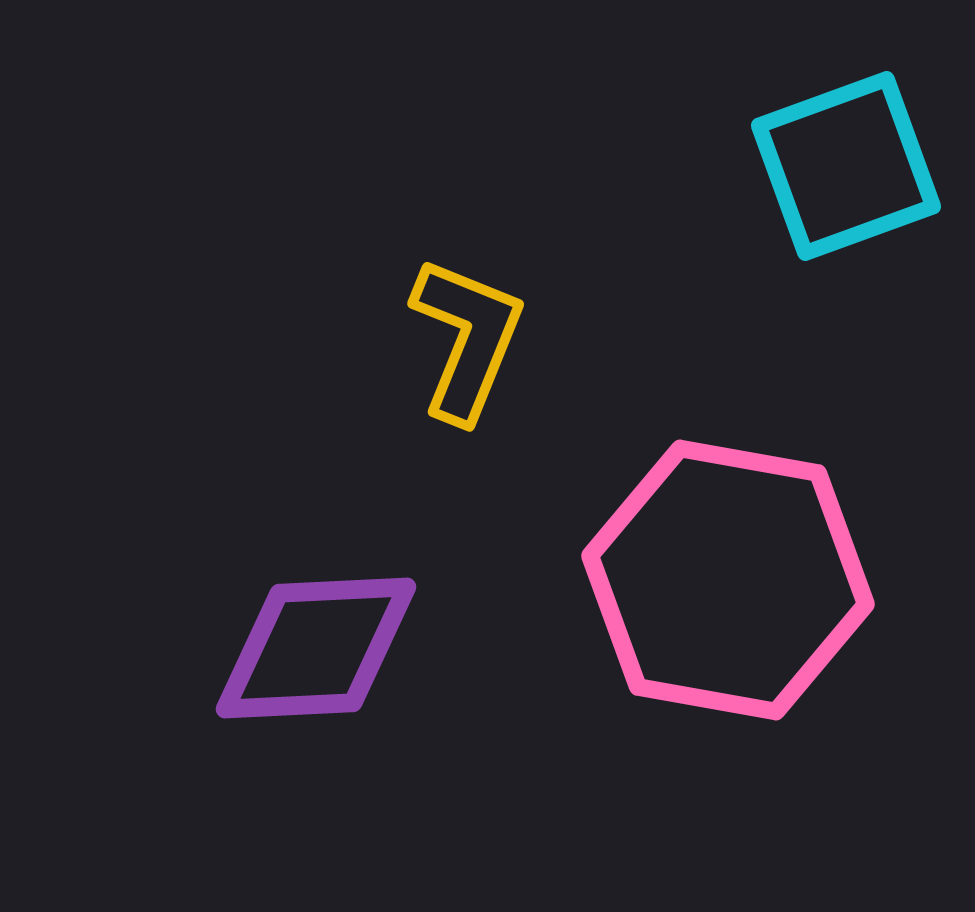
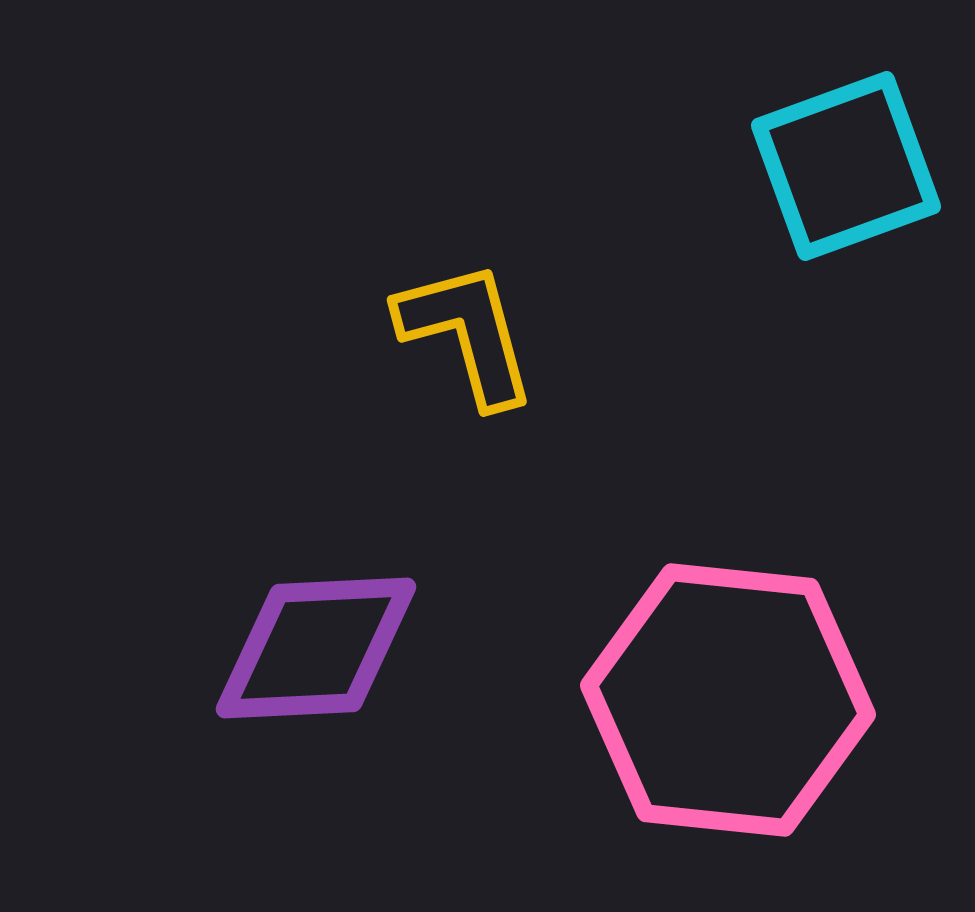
yellow L-shape: moved 6 px up; rotated 37 degrees counterclockwise
pink hexagon: moved 120 px down; rotated 4 degrees counterclockwise
